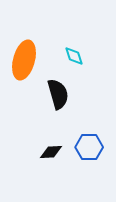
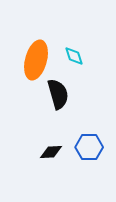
orange ellipse: moved 12 px right
